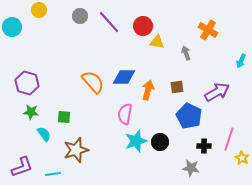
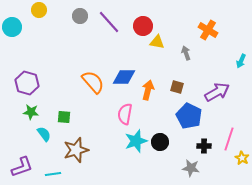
brown square: rotated 24 degrees clockwise
